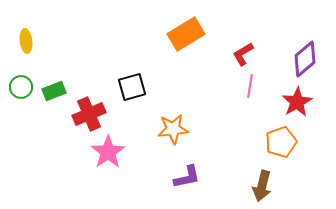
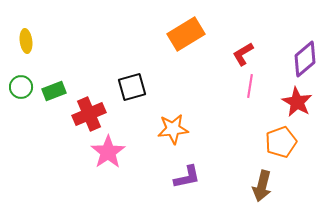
red star: rotated 12 degrees counterclockwise
